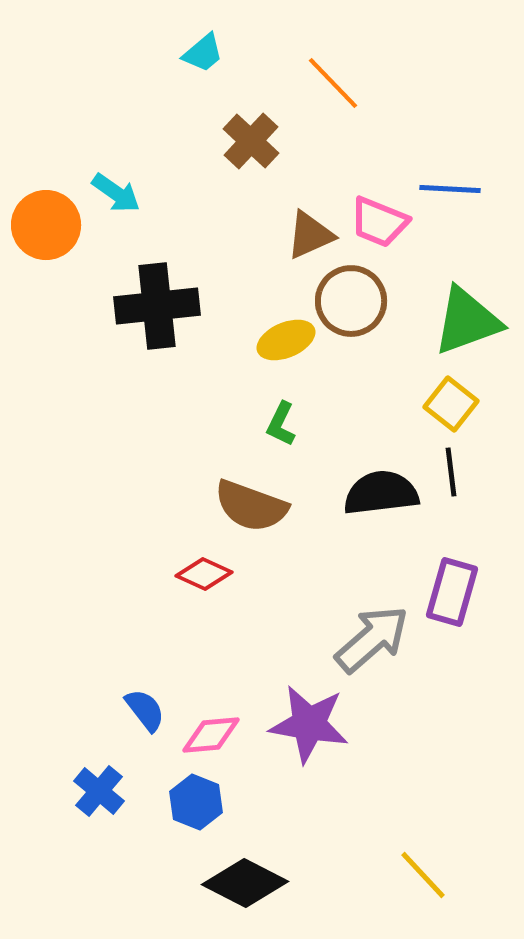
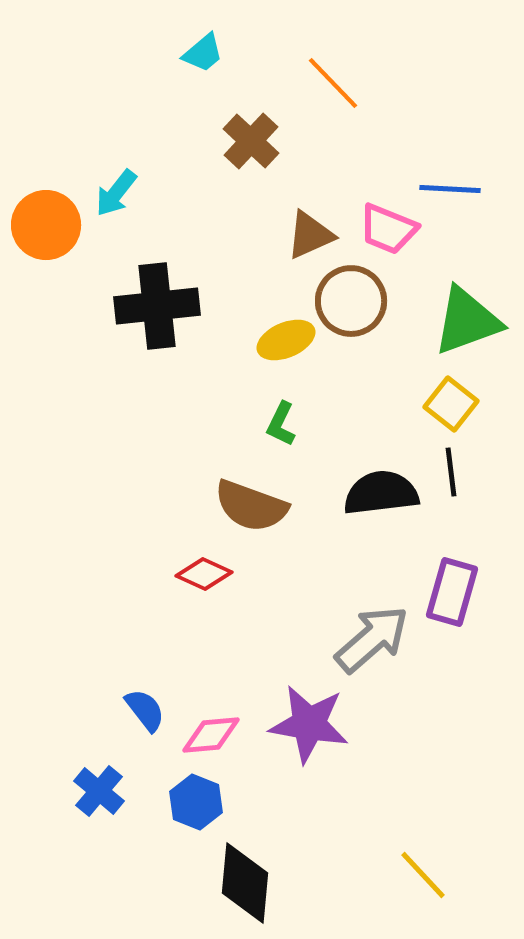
cyan arrow: rotated 93 degrees clockwise
pink trapezoid: moved 9 px right, 7 px down
black diamond: rotated 68 degrees clockwise
